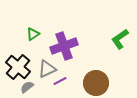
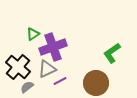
green L-shape: moved 8 px left, 14 px down
purple cross: moved 11 px left, 1 px down
